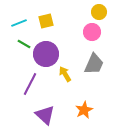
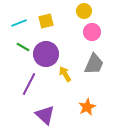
yellow circle: moved 15 px left, 1 px up
green line: moved 1 px left, 3 px down
purple line: moved 1 px left
orange star: moved 3 px right, 3 px up
